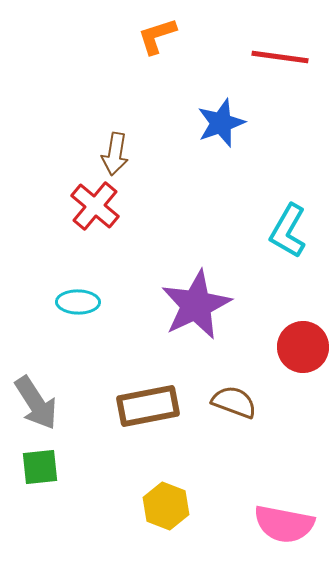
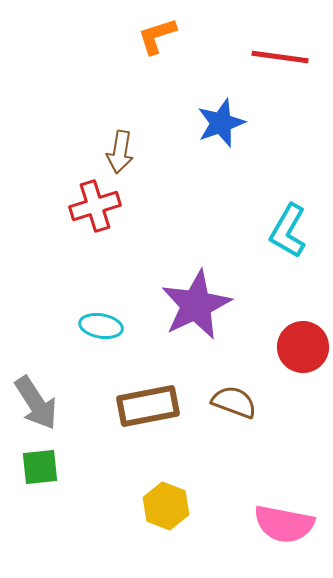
brown arrow: moved 5 px right, 2 px up
red cross: rotated 33 degrees clockwise
cyan ellipse: moved 23 px right, 24 px down; rotated 9 degrees clockwise
